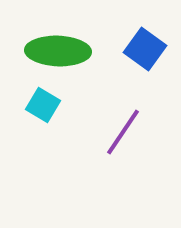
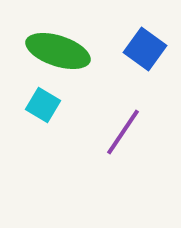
green ellipse: rotated 16 degrees clockwise
